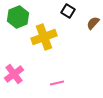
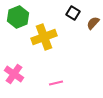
black square: moved 5 px right, 2 px down
pink cross: rotated 18 degrees counterclockwise
pink line: moved 1 px left
